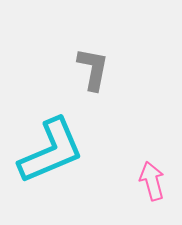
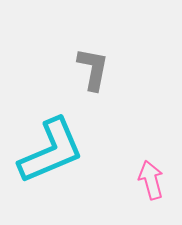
pink arrow: moved 1 px left, 1 px up
